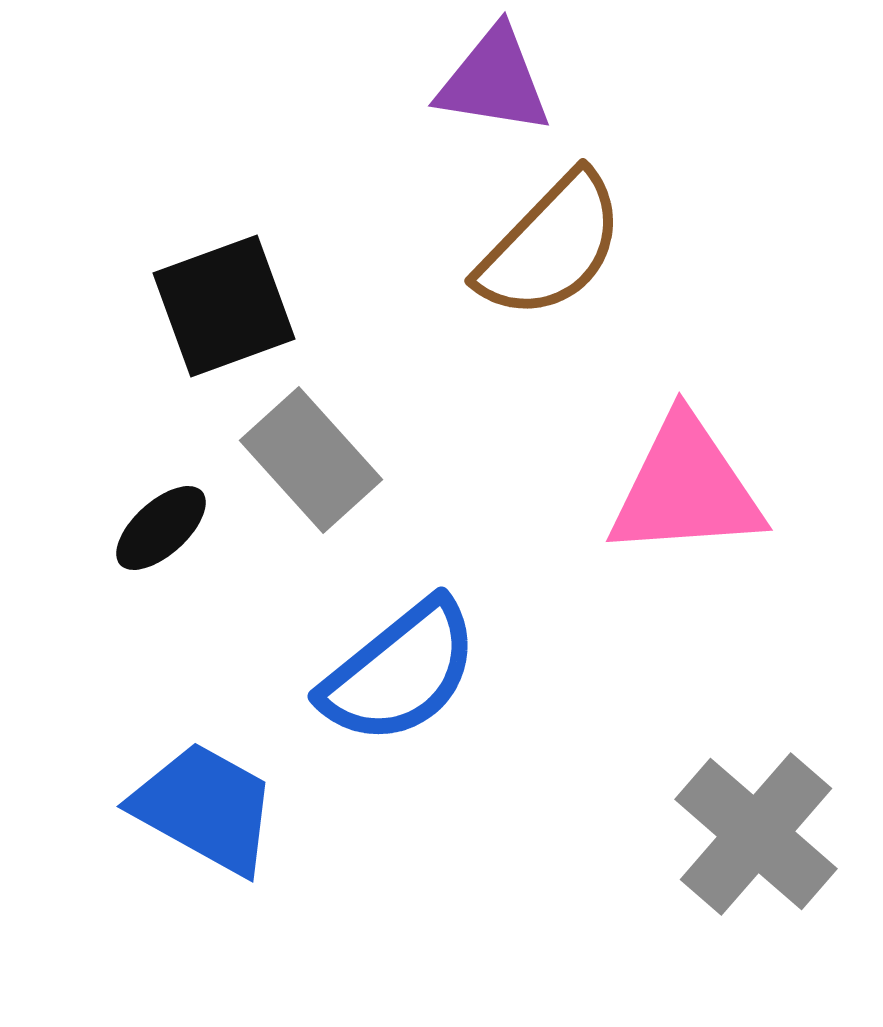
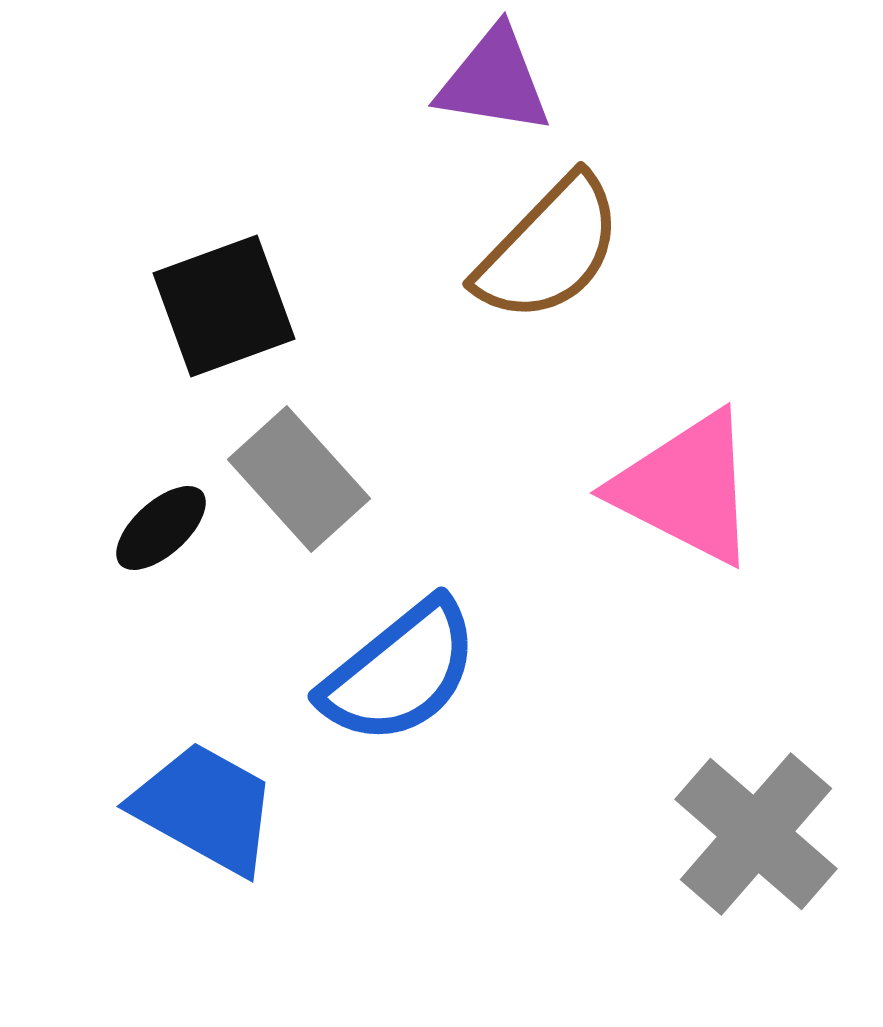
brown semicircle: moved 2 px left, 3 px down
gray rectangle: moved 12 px left, 19 px down
pink triangle: rotated 31 degrees clockwise
